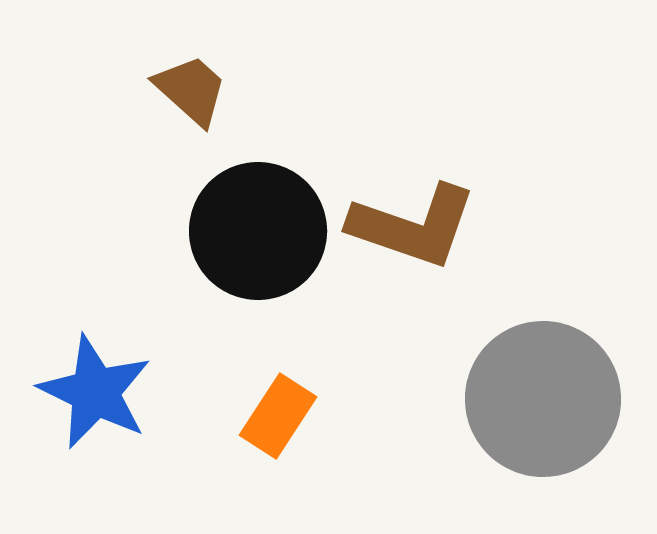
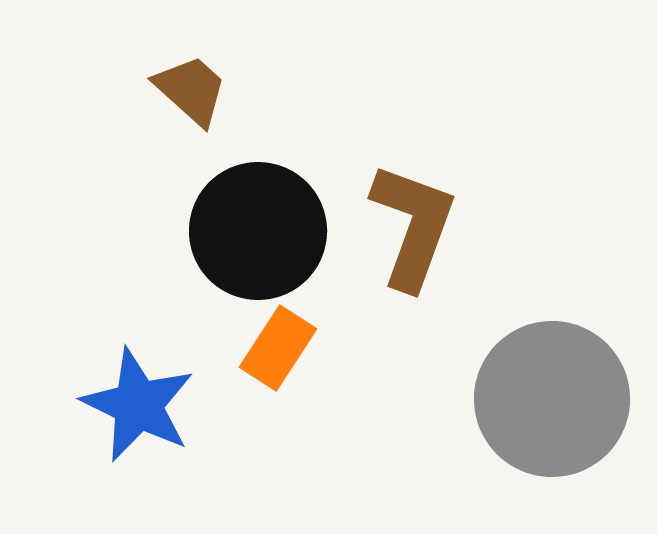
brown L-shape: rotated 89 degrees counterclockwise
blue star: moved 43 px right, 13 px down
gray circle: moved 9 px right
orange rectangle: moved 68 px up
